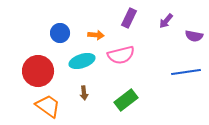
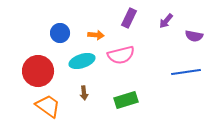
green rectangle: rotated 20 degrees clockwise
